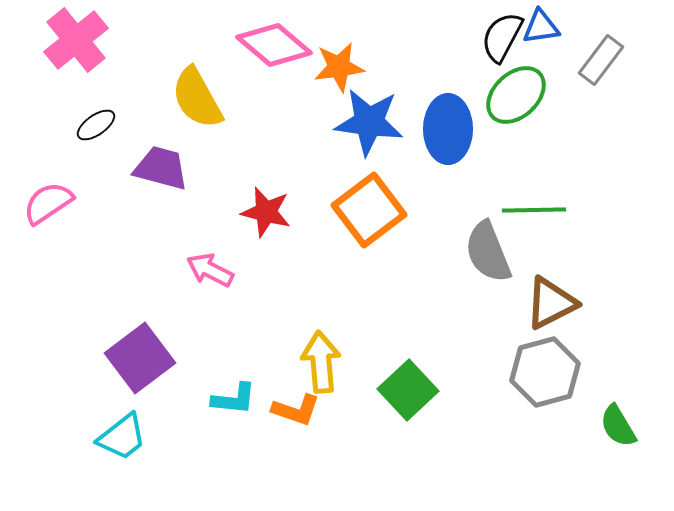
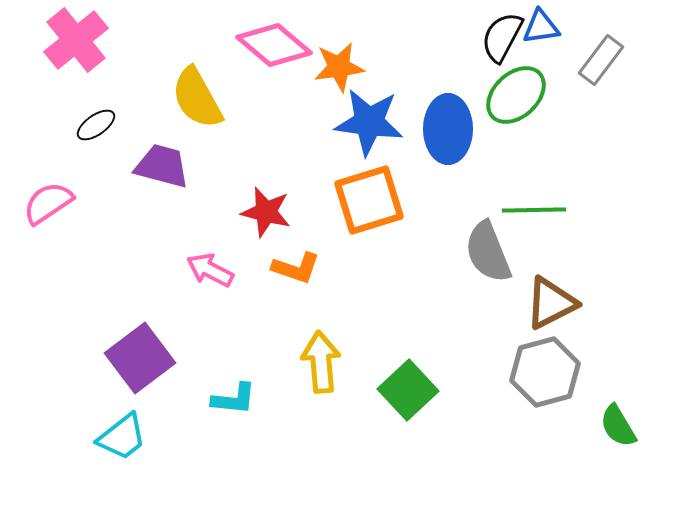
purple trapezoid: moved 1 px right, 2 px up
orange square: moved 10 px up; rotated 20 degrees clockwise
orange L-shape: moved 142 px up
